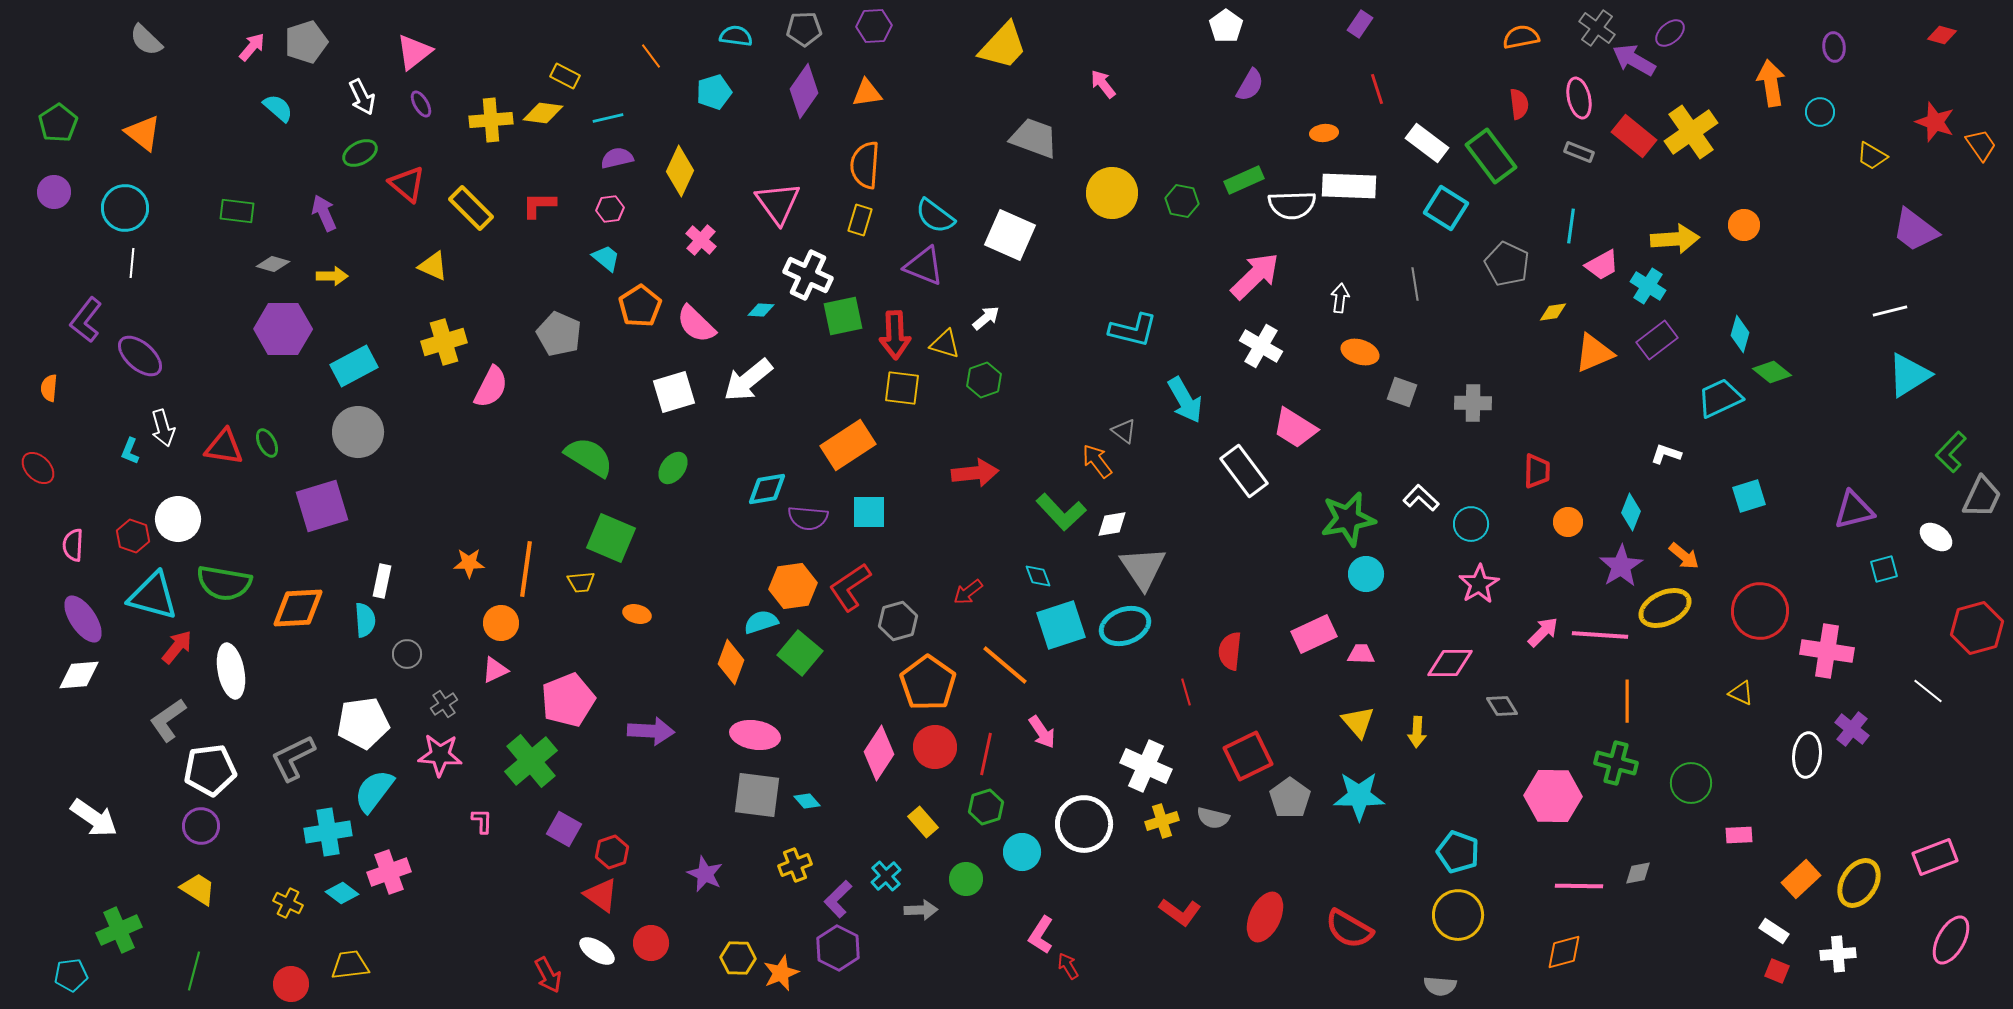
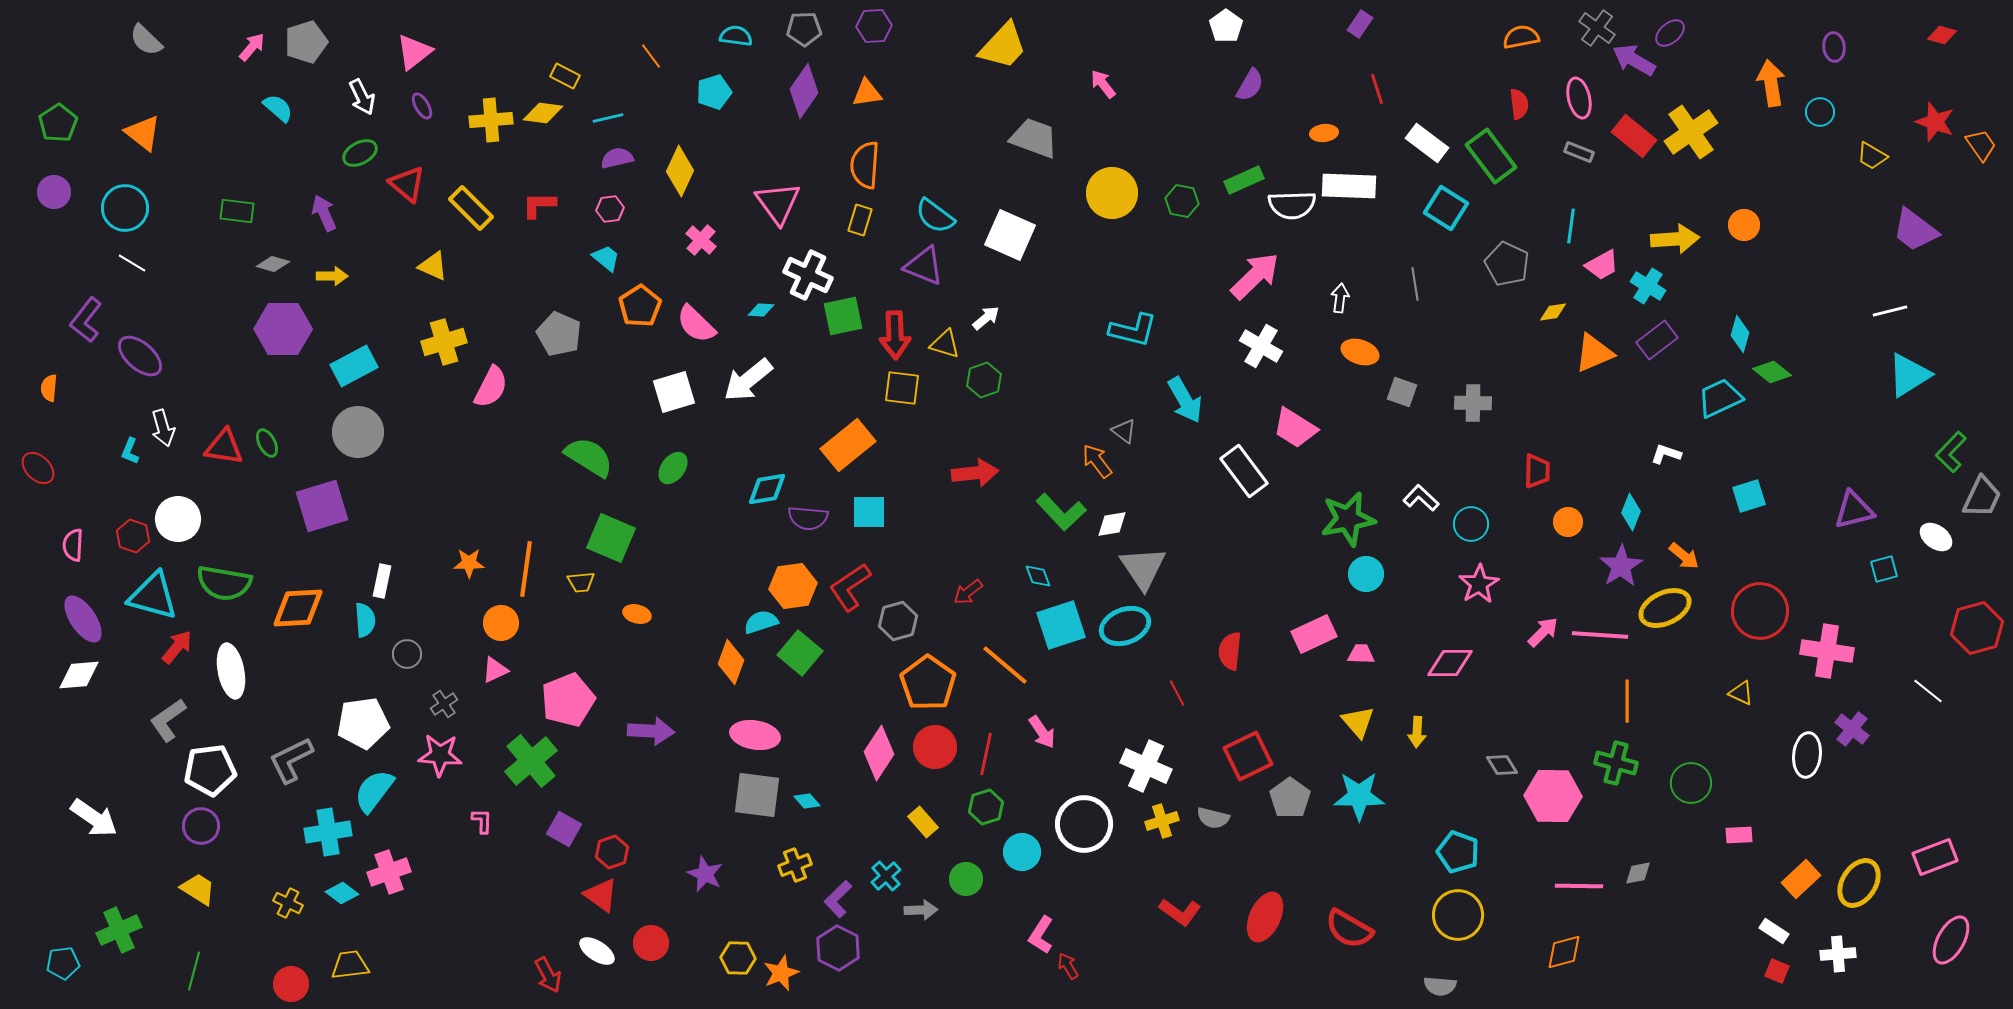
purple ellipse at (421, 104): moved 1 px right, 2 px down
white line at (132, 263): rotated 64 degrees counterclockwise
orange rectangle at (848, 445): rotated 6 degrees counterclockwise
red line at (1186, 692): moved 9 px left, 1 px down; rotated 12 degrees counterclockwise
gray diamond at (1502, 706): moved 59 px down
gray L-shape at (293, 758): moved 2 px left, 2 px down
cyan pentagon at (71, 975): moved 8 px left, 12 px up
